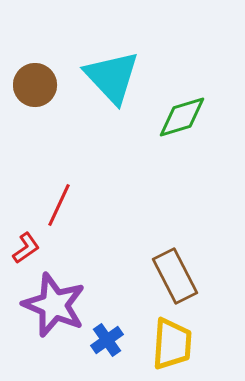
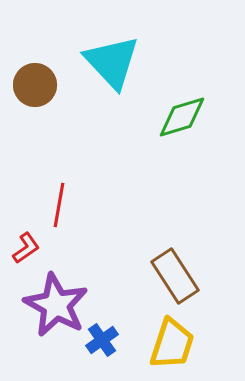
cyan triangle: moved 15 px up
red line: rotated 15 degrees counterclockwise
brown rectangle: rotated 6 degrees counterclockwise
purple star: moved 2 px right; rotated 6 degrees clockwise
blue cross: moved 5 px left
yellow trapezoid: rotated 14 degrees clockwise
